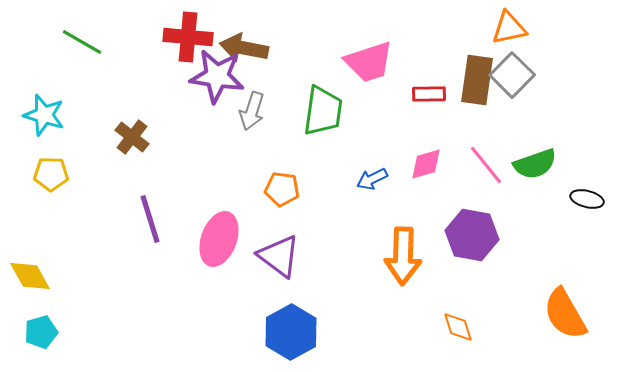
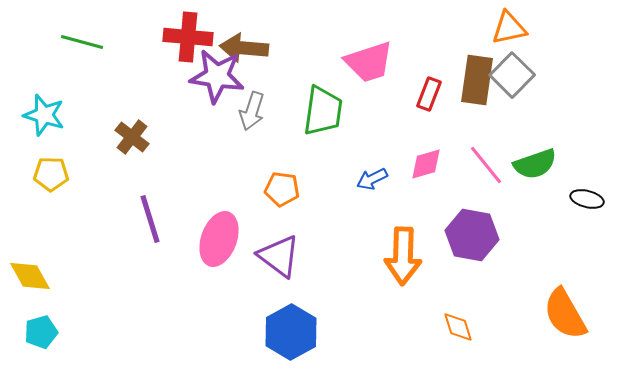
green line: rotated 15 degrees counterclockwise
brown arrow: rotated 6 degrees counterclockwise
red rectangle: rotated 68 degrees counterclockwise
